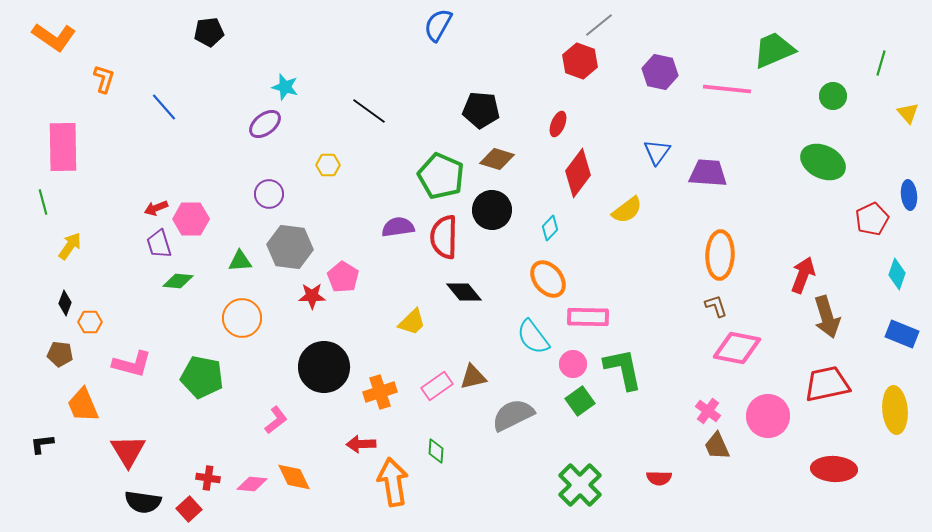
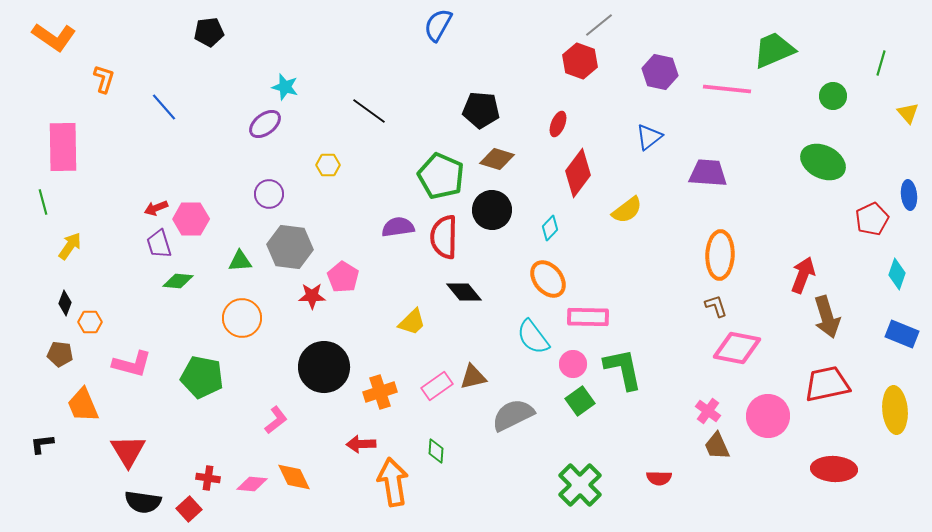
blue triangle at (657, 152): moved 8 px left, 15 px up; rotated 16 degrees clockwise
